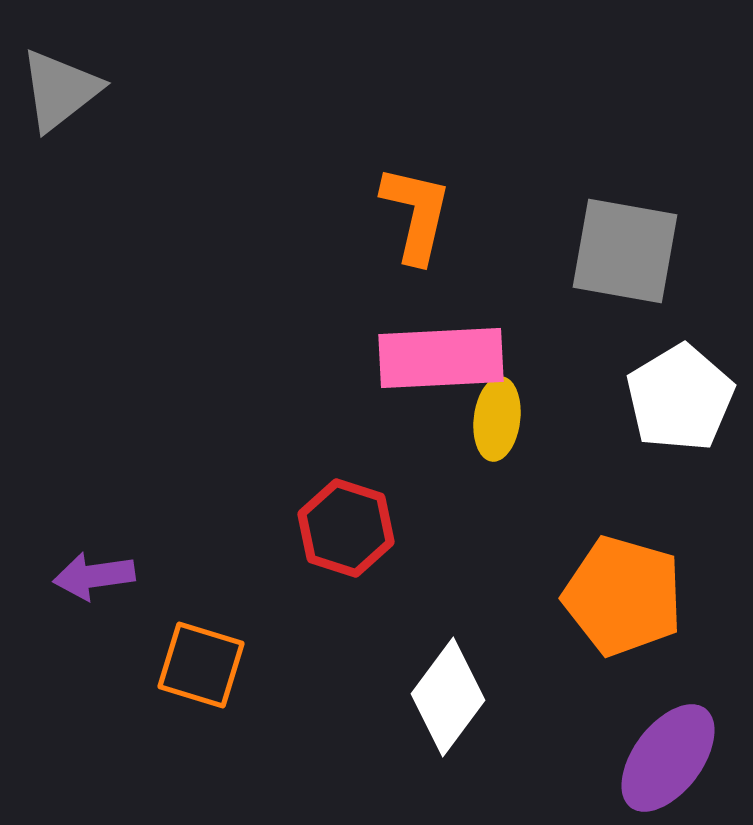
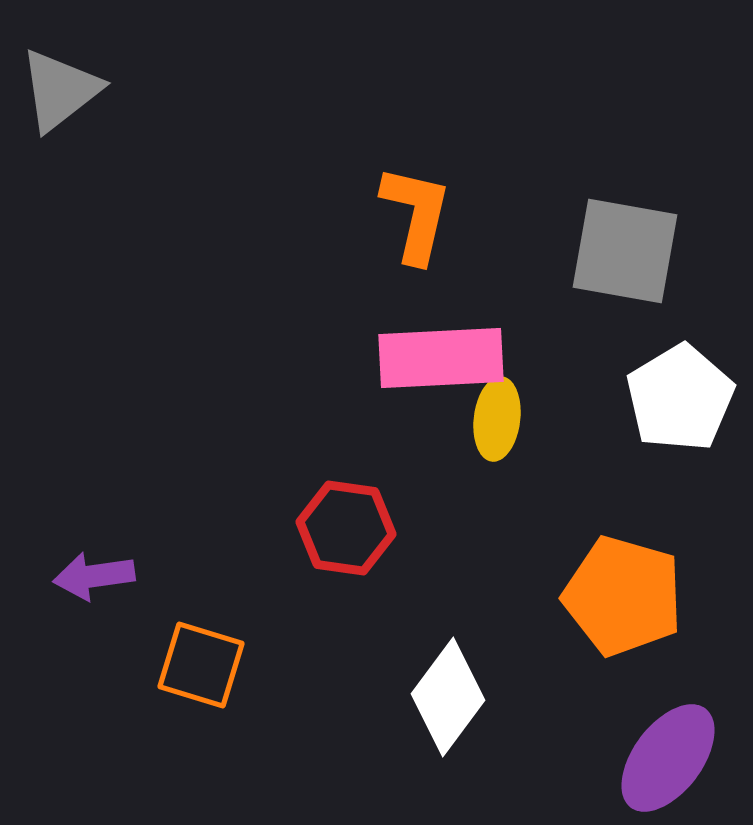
red hexagon: rotated 10 degrees counterclockwise
